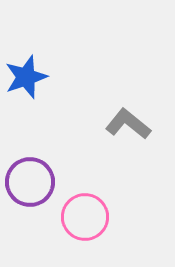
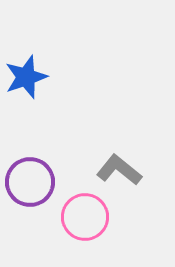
gray L-shape: moved 9 px left, 46 px down
